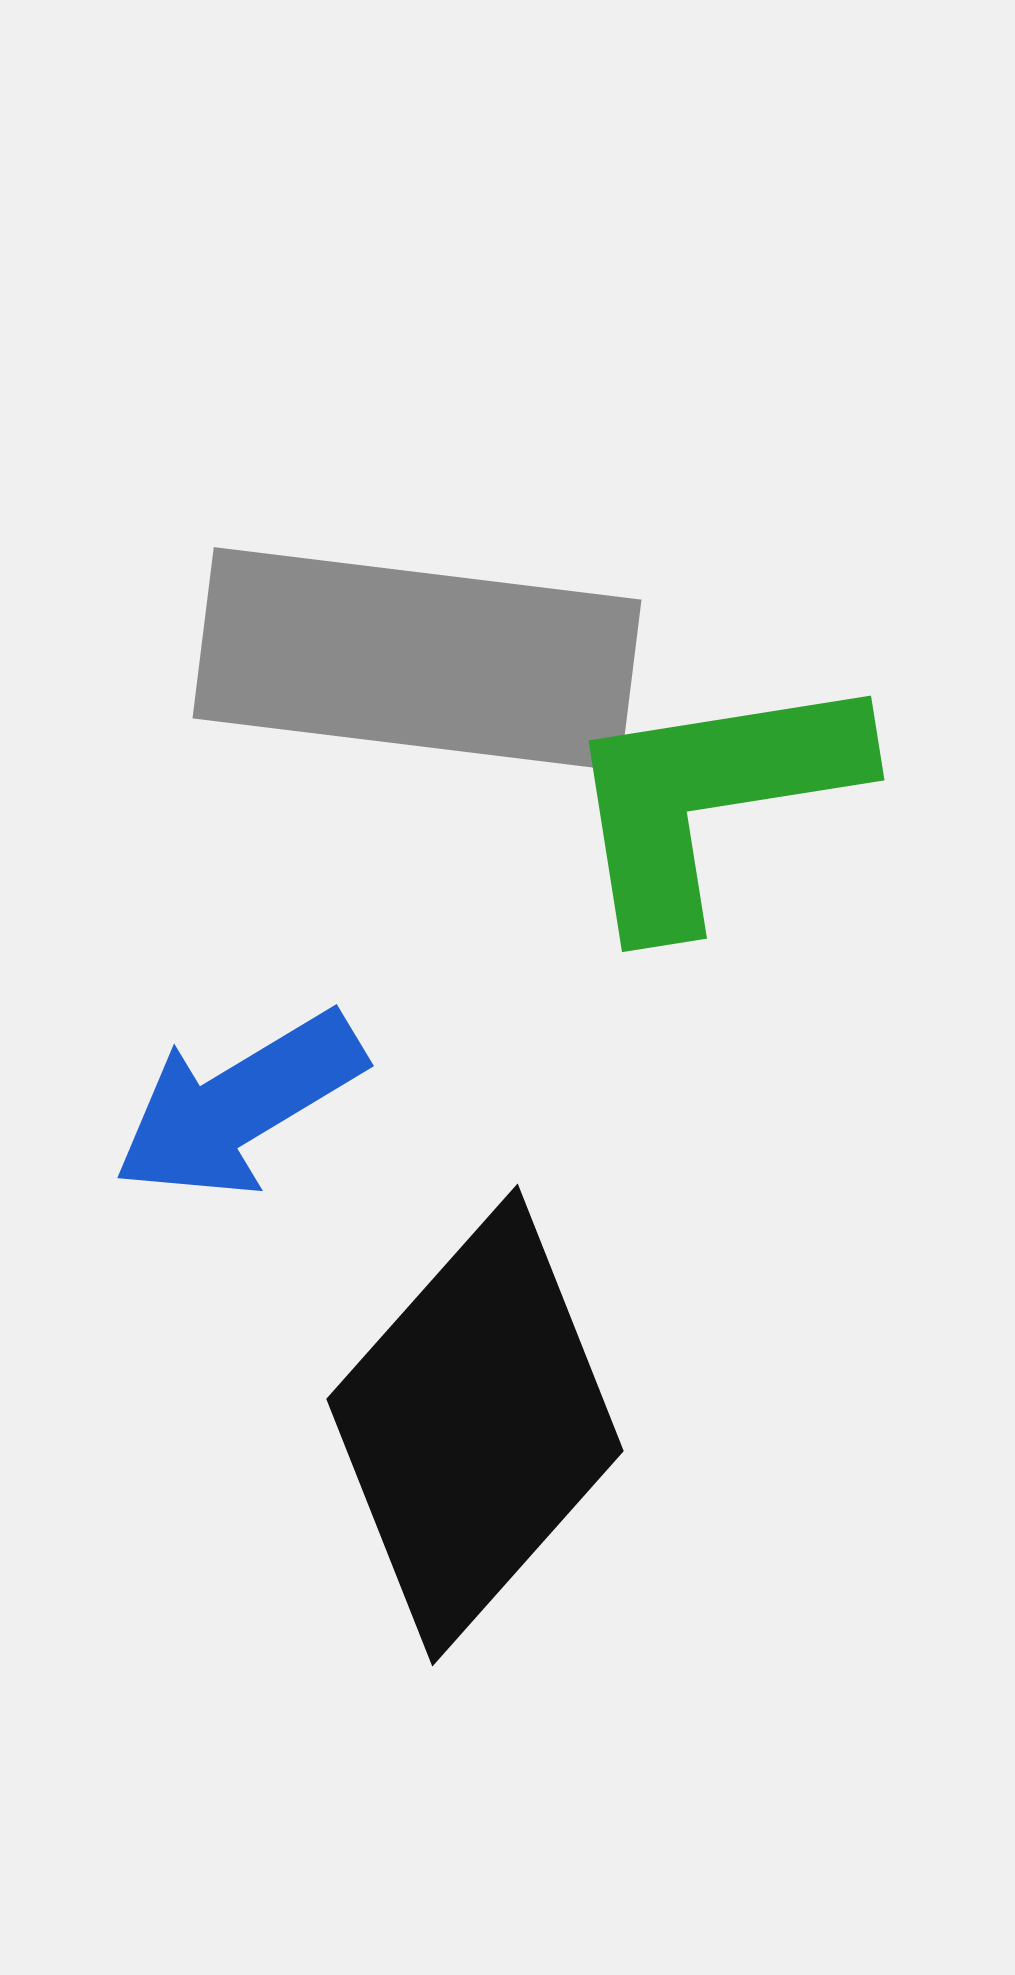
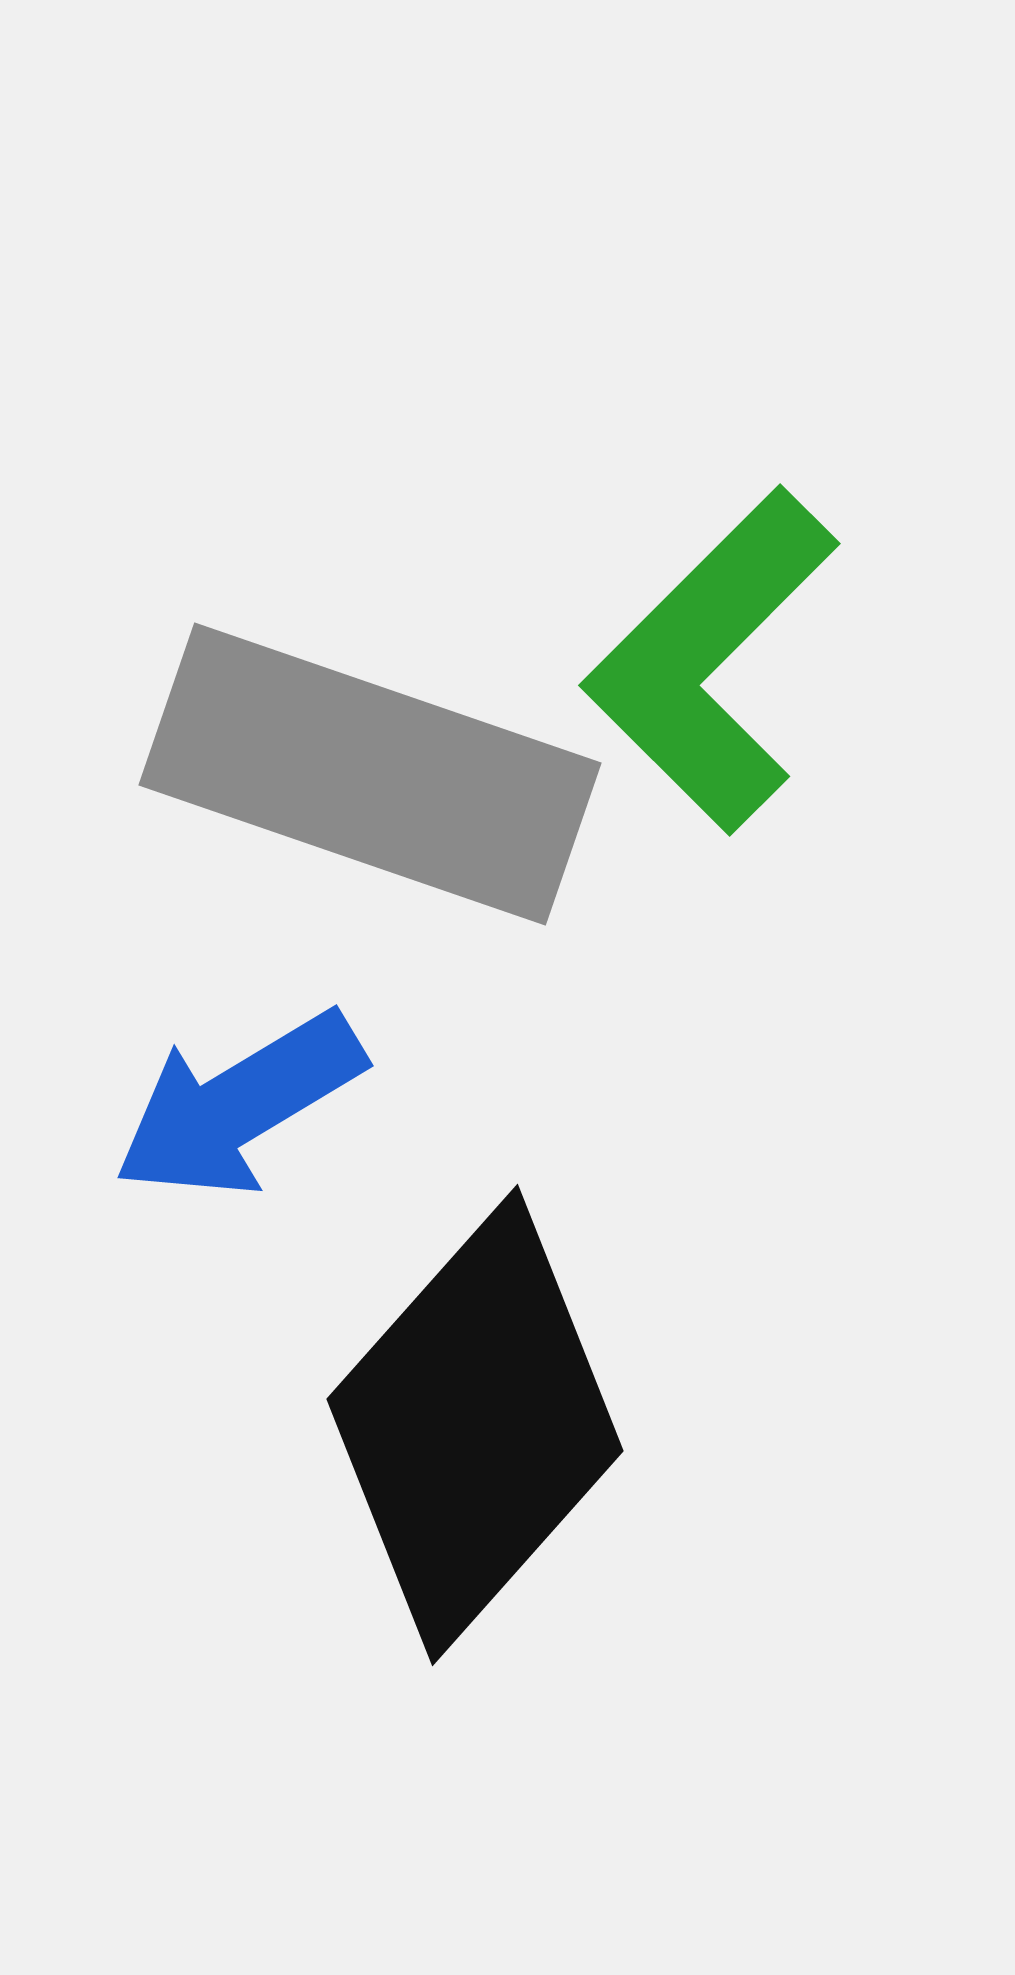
gray rectangle: moved 47 px left, 115 px down; rotated 12 degrees clockwise
green L-shape: moved 138 px up; rotated 36 degrees counterclockwise
